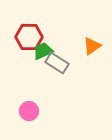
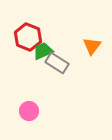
red hexagon: moved 1 px left; rotated 20 degrees clockwise
orange triangle: rotated 18 degrees counterclockwise
